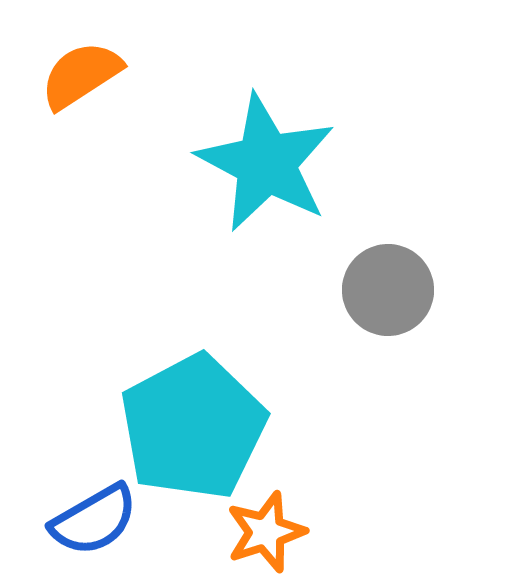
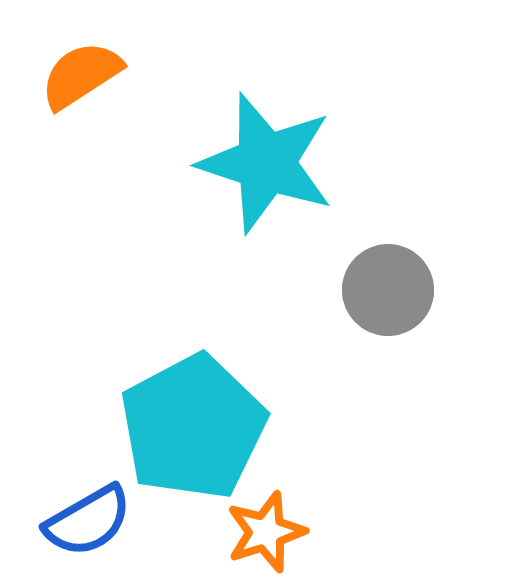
cyan star: rotated 10 degrees counterclockwise
blue semicircle: moved 6 px left, 1 px down
